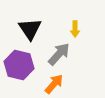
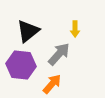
black triangle: moved 2 px left, 2 px down; rotated 25 degrees clockwise
purple hexagon: moved 2 px right; rotated 8 degrees counterclockwise
orange arrow: moved 2 px left
